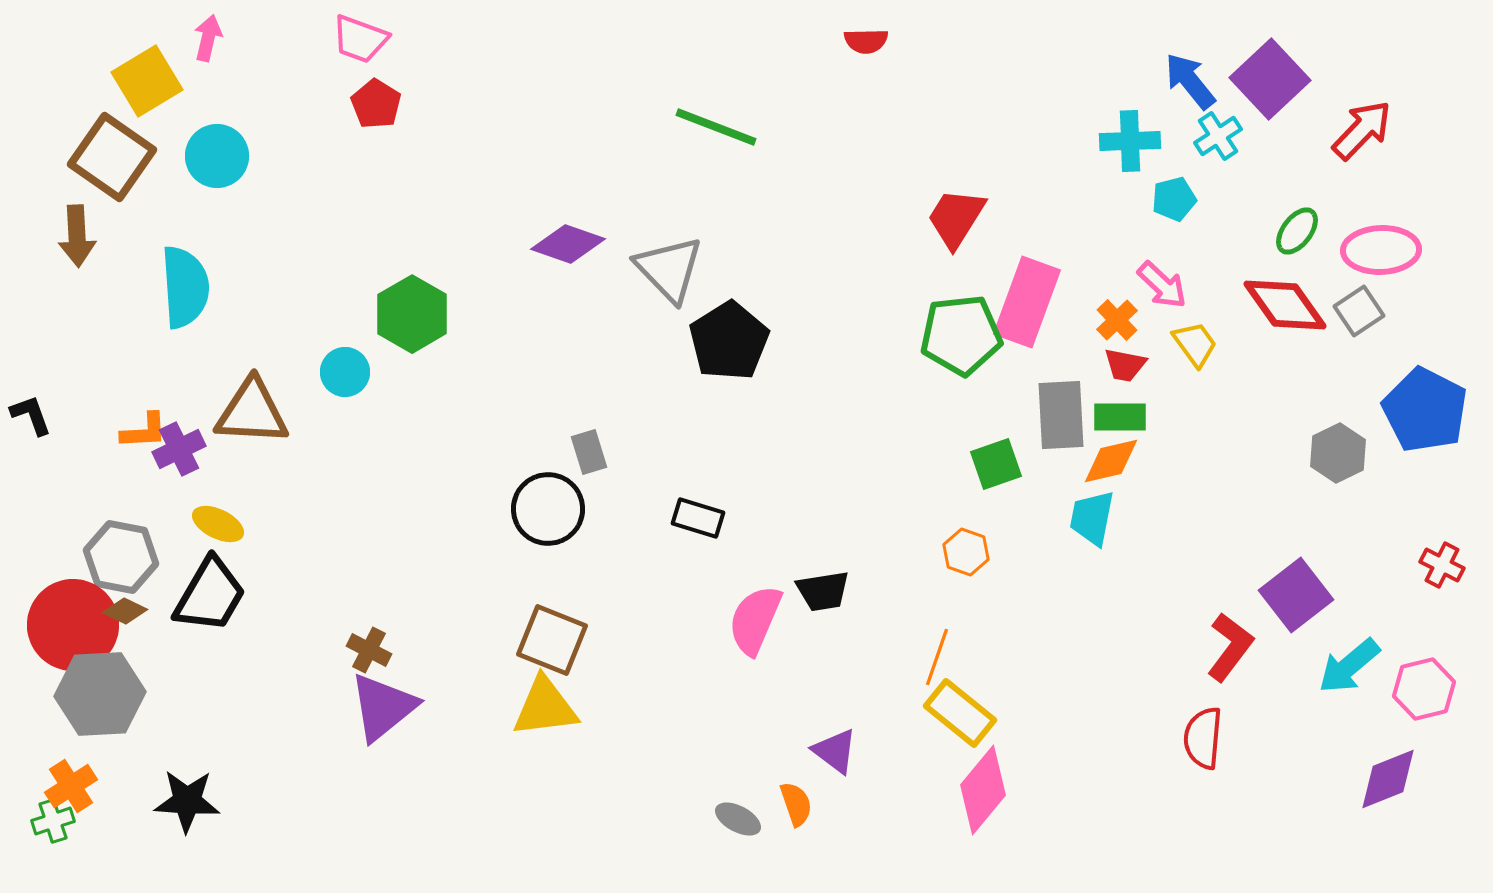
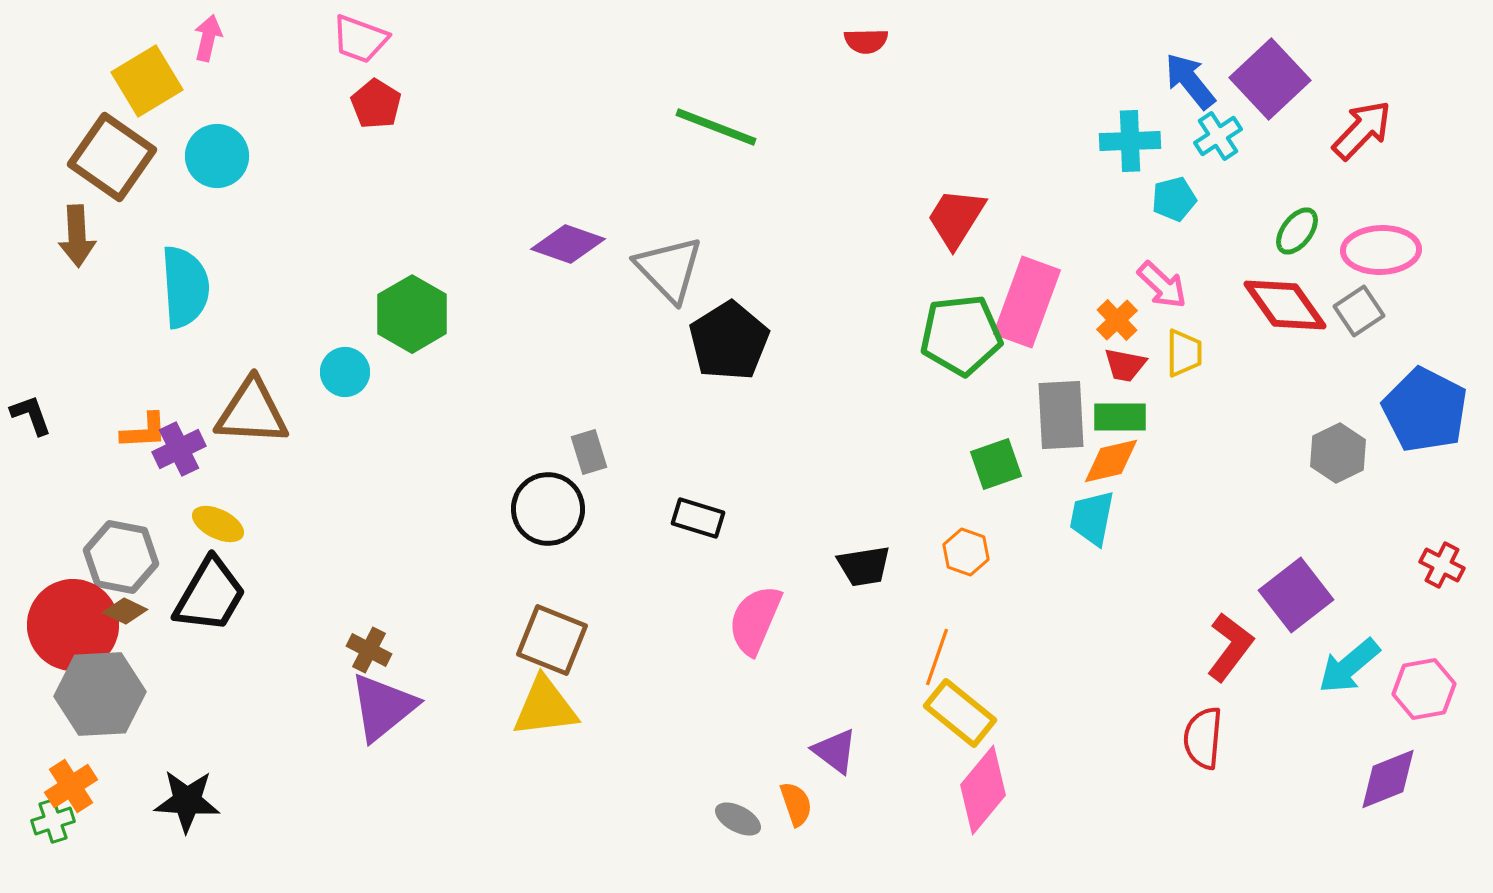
yellow trapezoid at (1195, 344): moved 11 px left, 9 px down; rotated 36 degrees clockwise
black trapezoid at (823, 591): moved 41 px right, 25 px up
pink hexagon at (1424, 689): rotated 4 degrees clockwise
